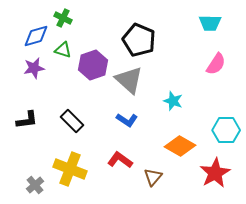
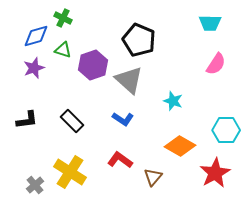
purple star: rotated 10 degrees counterclockwise
blue L-shape: moved 4 px left, 1 px up
yellow cross: moved 3 px down; rotated 12 degrees clockwise
